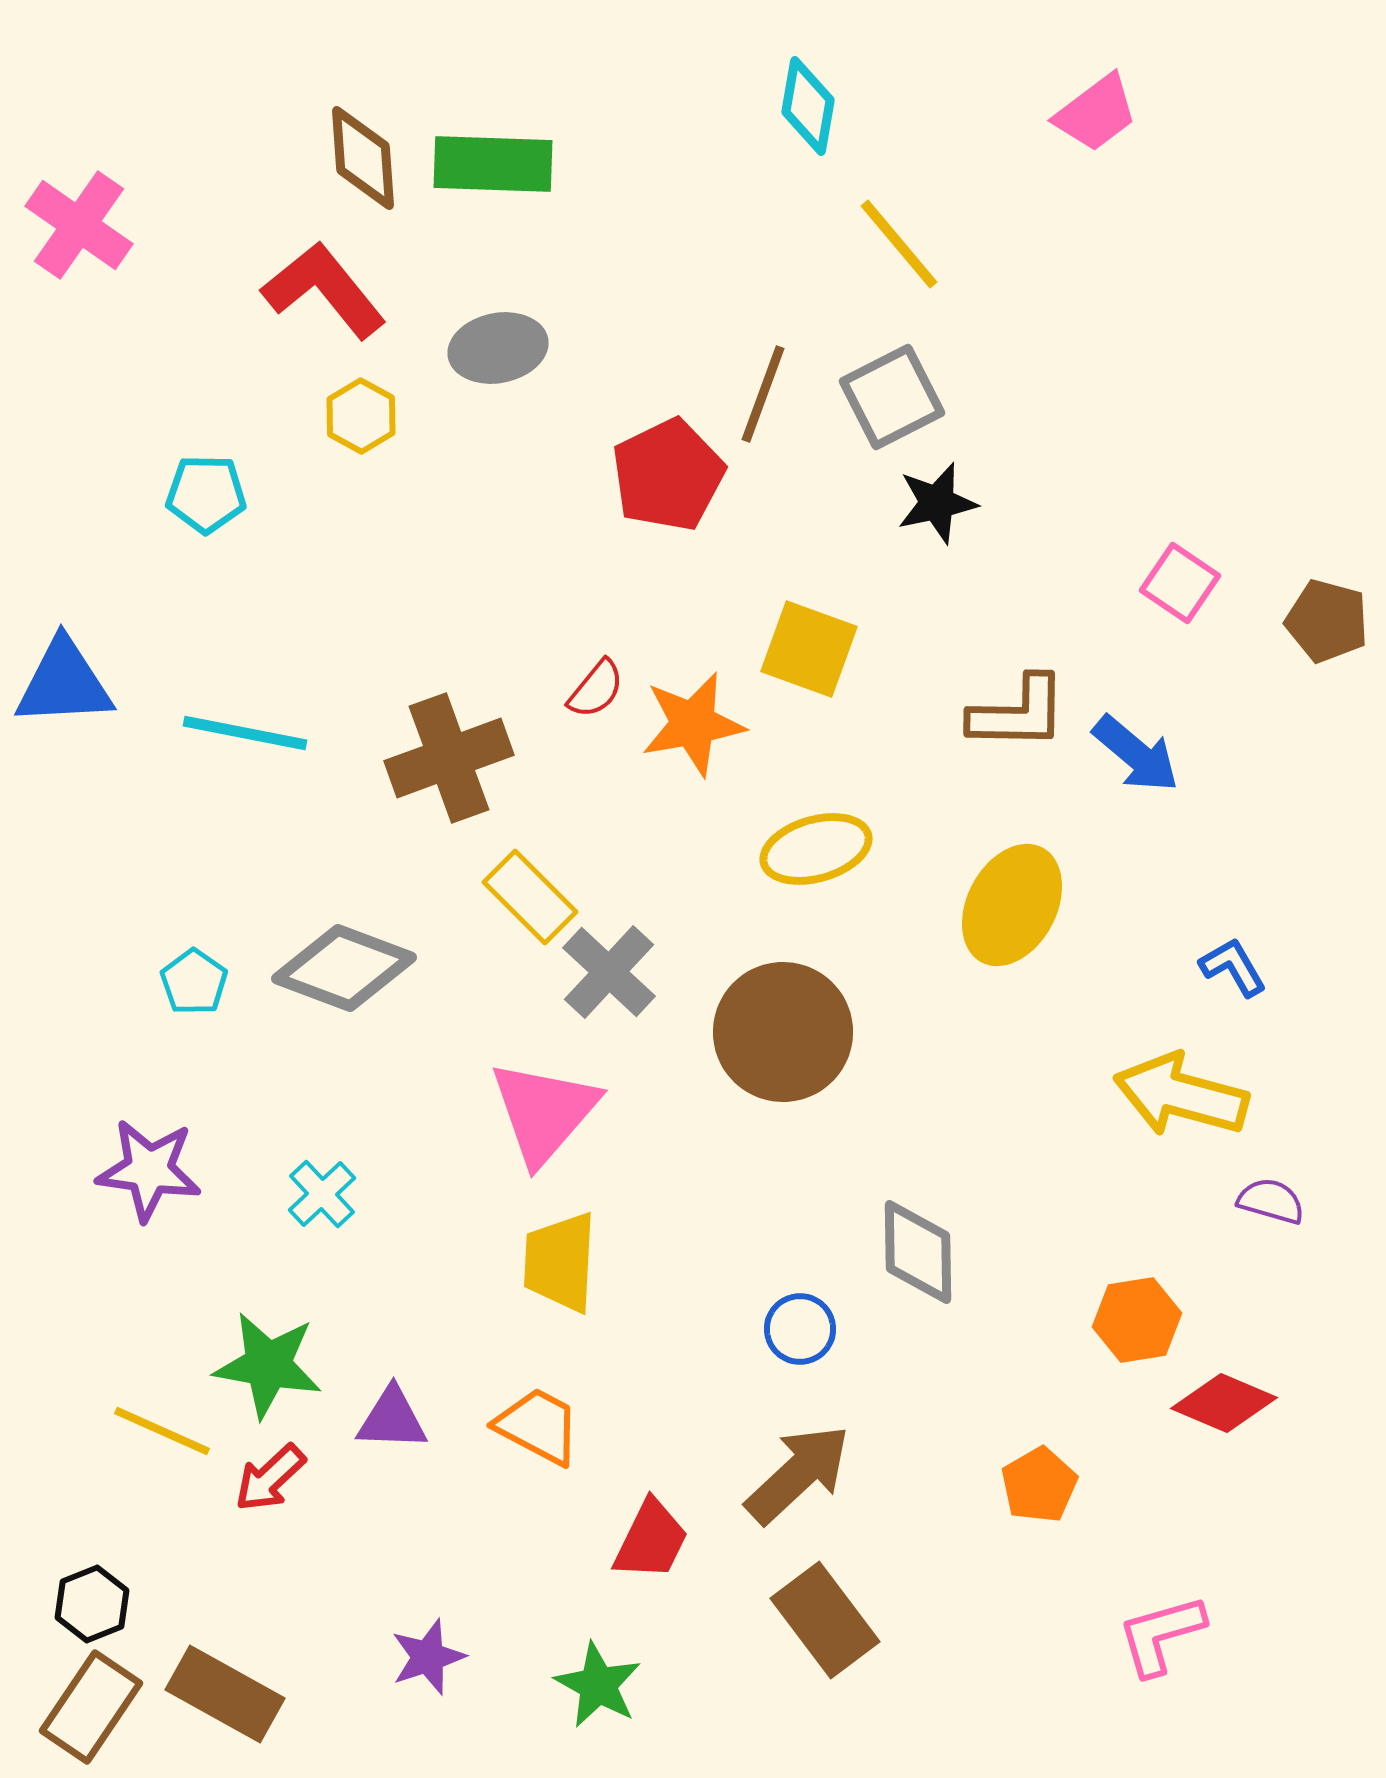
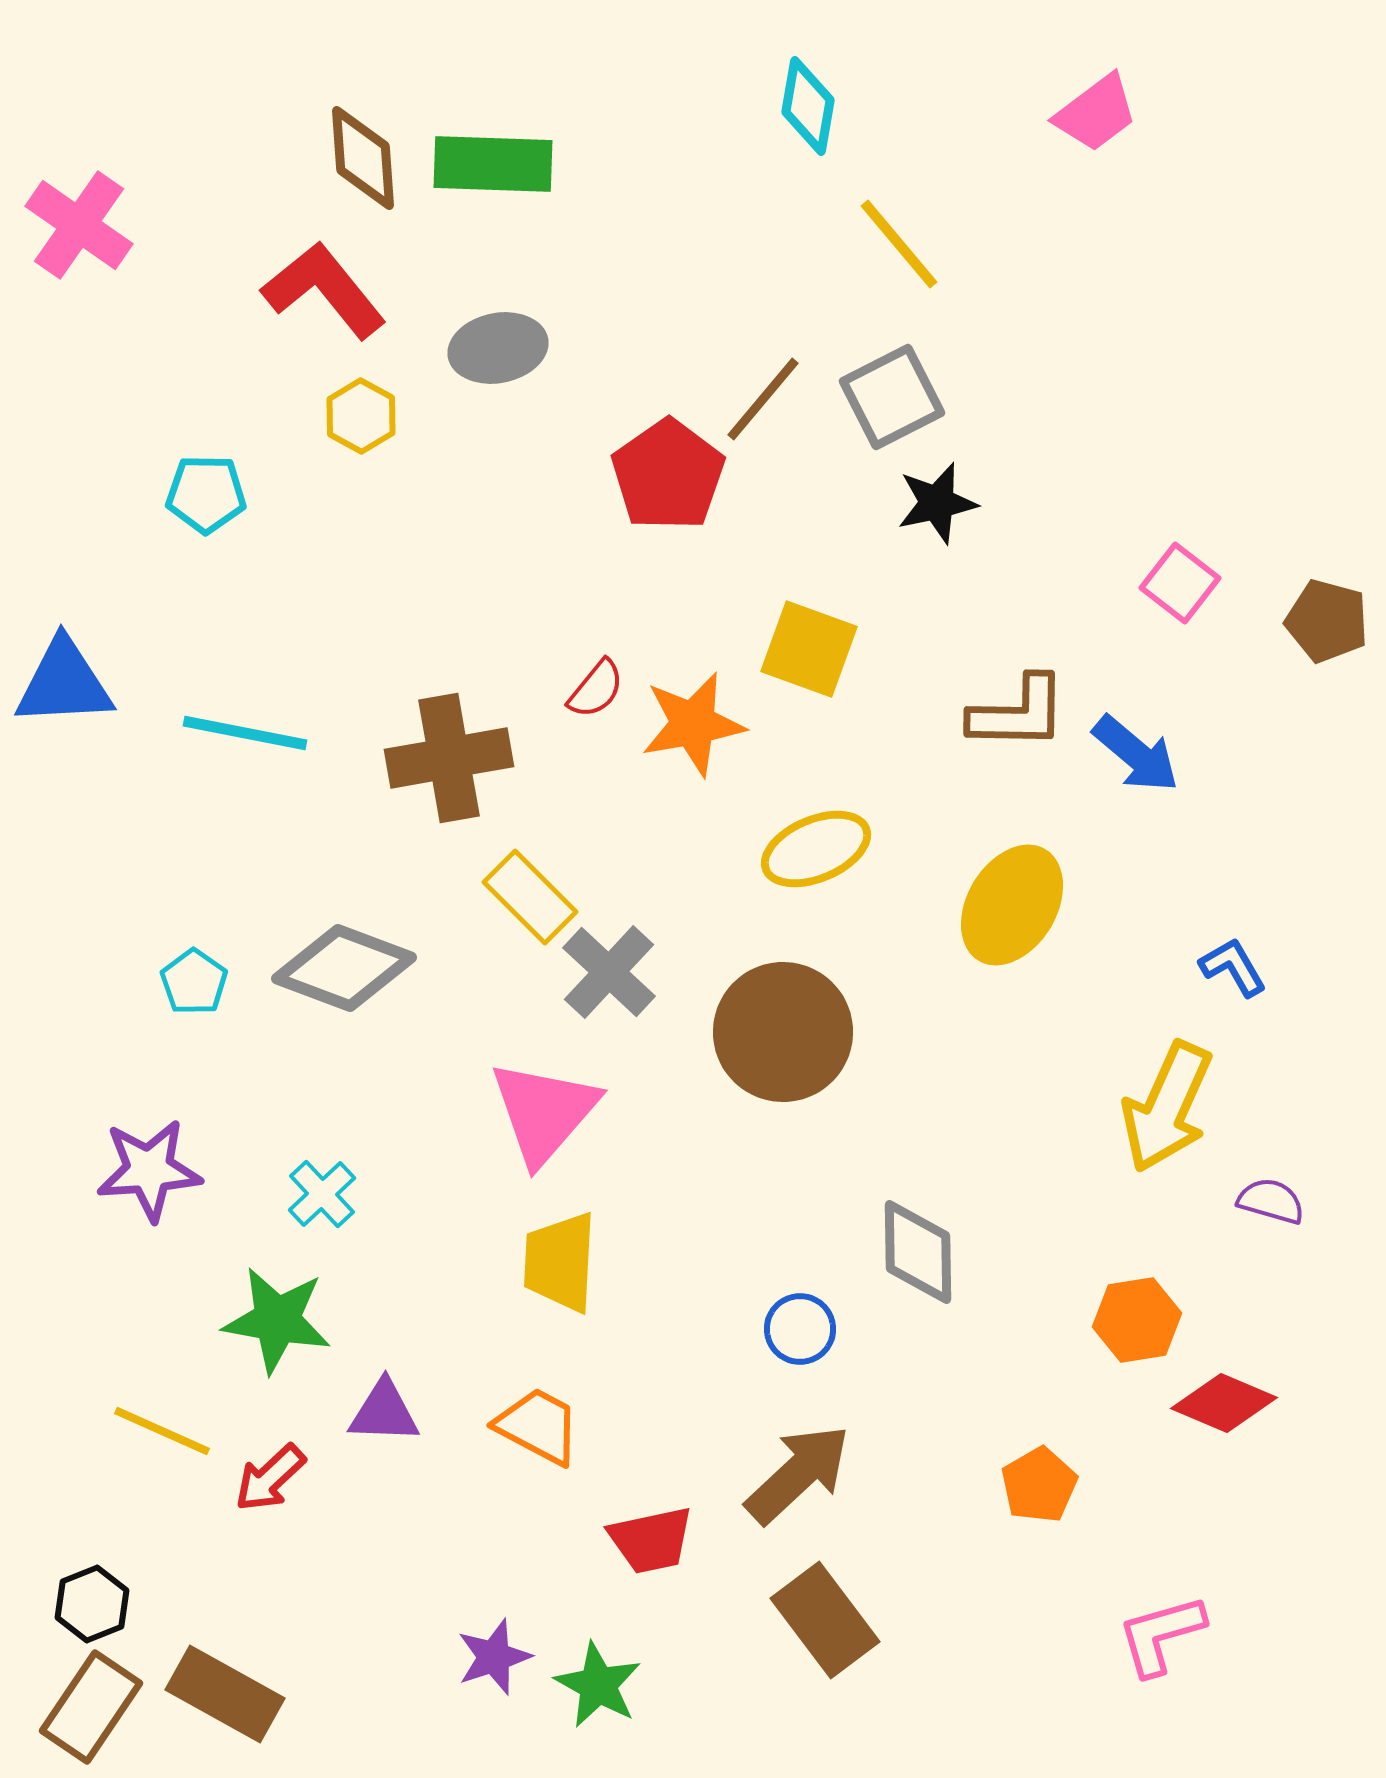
brown line at (763, 394): moved 5 px down; rotated 20 degrees clockwise
red pentagon at (668, 475): rotated 9 degrees counterclockwise
pink square at (1180, 583): rotated 4 degrees clockwise
brown cross at (449, 758): rotated 10 degrees clockwise
yellow ellipse at (816, 849): rotated 7 degrees counterclockwise
yellow ellipse at (1012, 905): rotated 3 degrees clockwise
yellow arrow at (1181, 1095): moved 14 px left, 12 px down; rotated 81 degrees counterclockwise
purple star at (149, 1170): rotated 12 degrees counterclockwise
green star at (268, 1365): moved 9 px right, 45 px up
purple triangle at (392, 1419): moved 8 px left, 7 px up
red trapezoid at (651, 1540): rotated 52 degrees clockwise
purple star at (428, 1657): moved 66 px right
